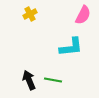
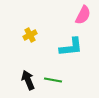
yellow cross: moved 21 px down
black arrow: moved 1 px left
